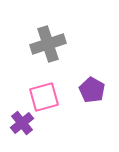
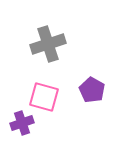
pink square: rotated 32 degrees clockwise
purple cross: rotated 20 degrees clockwise
